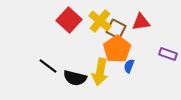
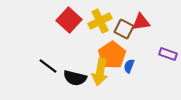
yellow cross: rotated 25 degrees clockwise
brown square: moved 8 px right
orange pentagon: moved 5 px left, 6 px down
